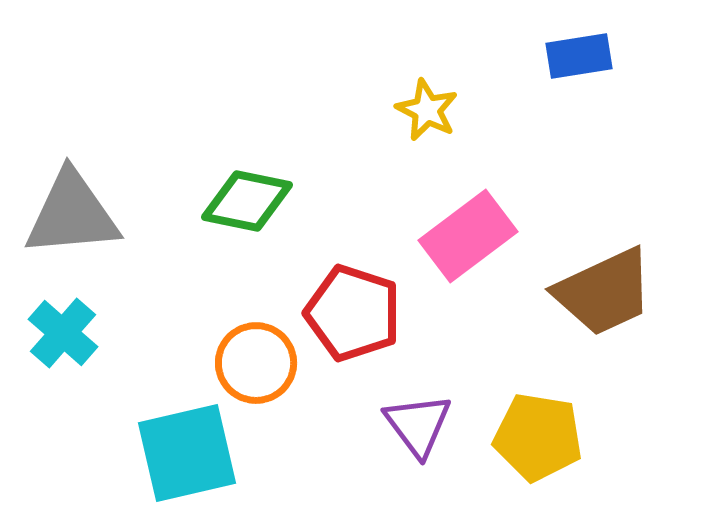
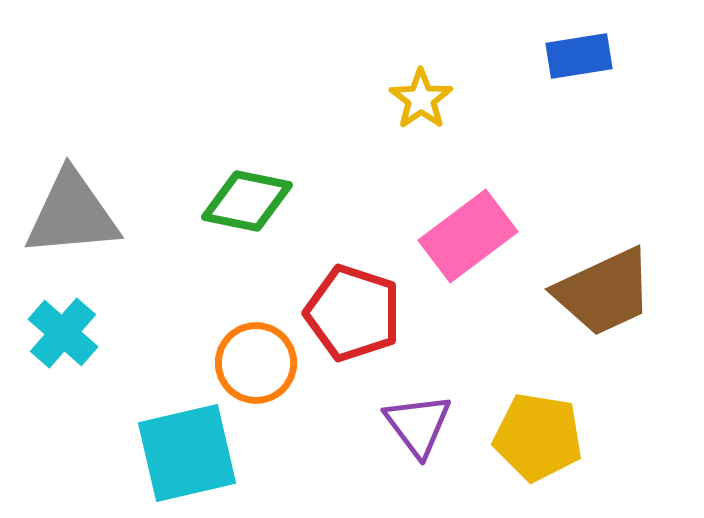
yellow star: moved 6 px left, 11 px up; rotated 10 degrees clockwise
